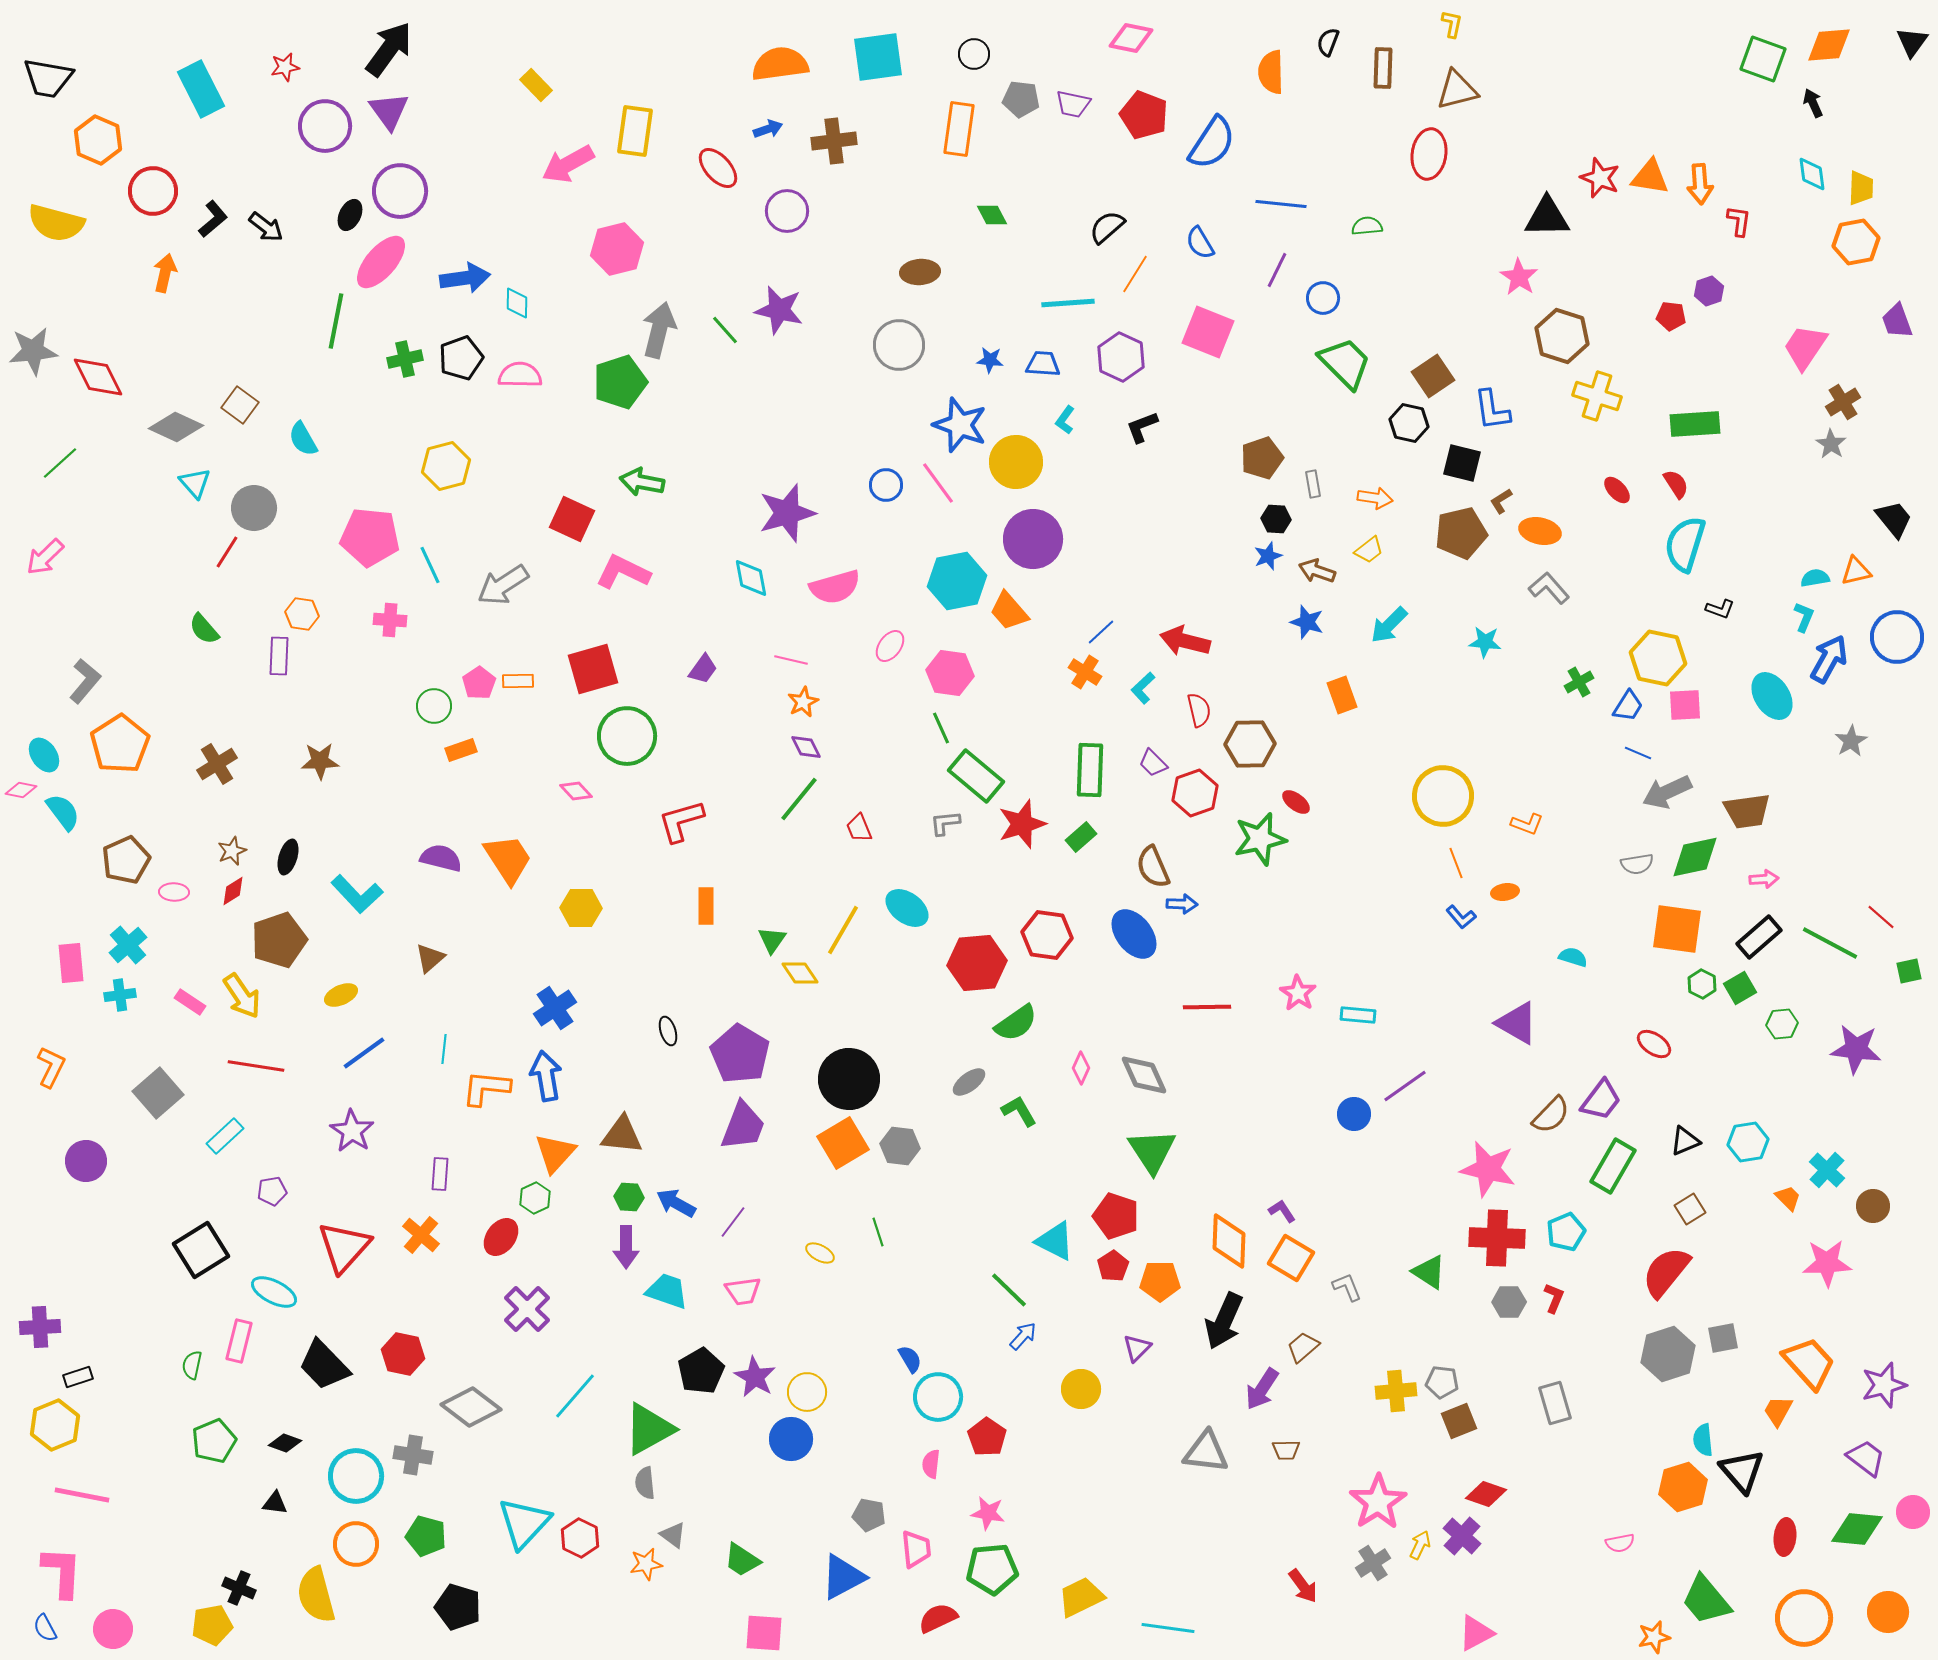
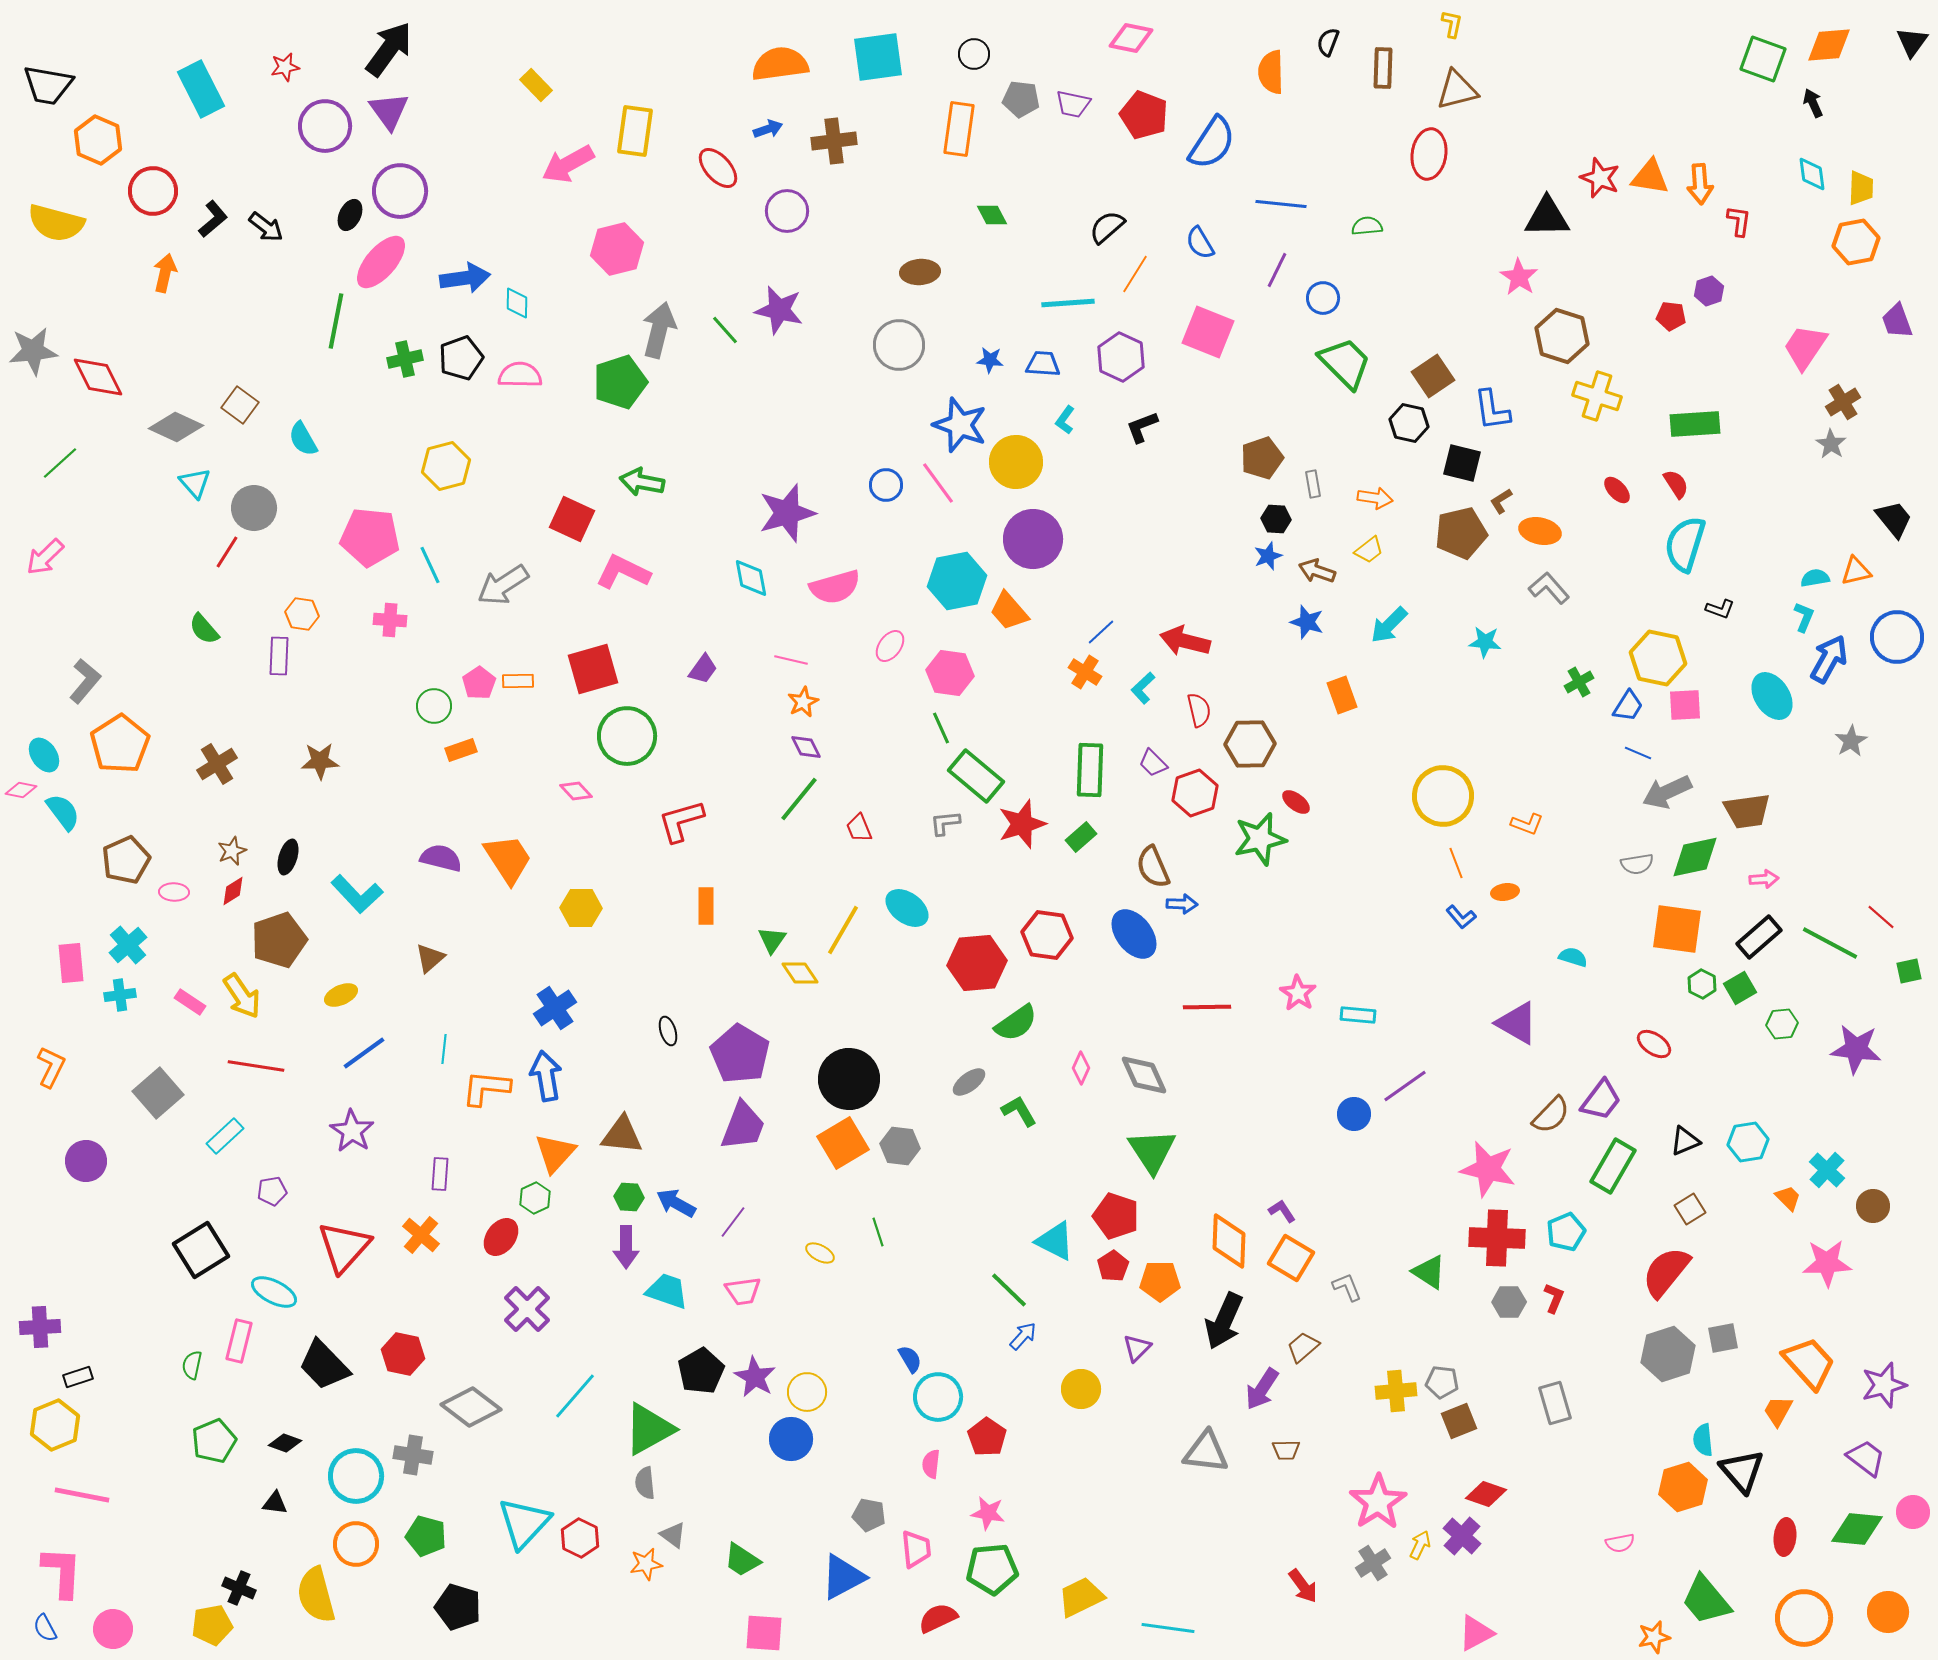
black trapezoid at (48, 78): moved 7 px down
